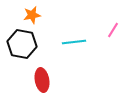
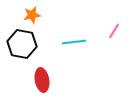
pink line: moved 1 px right, 1 px down
